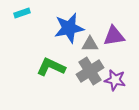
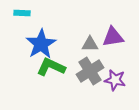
cyan rectangle: rotated 21 degrees clockwise
blue star: moved 28 px left, 16 px down; rotated 20 degrees counterclockwise
purple triangle: moved 1 px left, 1 px down
